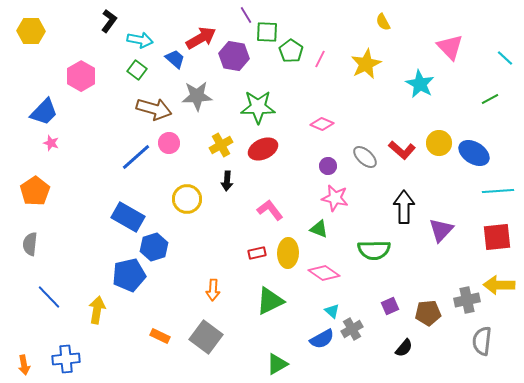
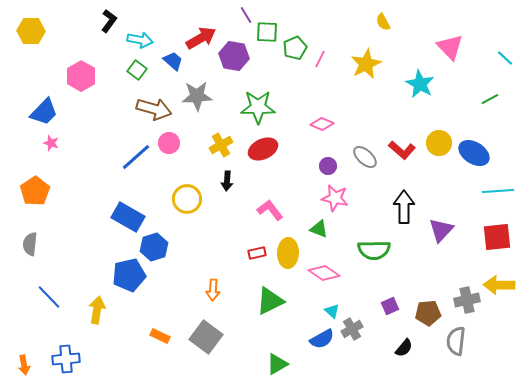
green pentagon at (291, 51): moved 4 px right, 3 px up; rotated 15 degrees clockwise
blue trapezoid at (175, 59): moved 2 px left, 2 px down
gray semicircle at (482, 341): moved 26 px left
